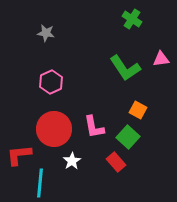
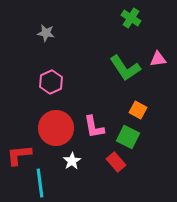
green cross: moved 1 px left, 1 px up
pink triangle: moved 3 px left
red circle: moved 2 px right, 1 px up
green square: rotated 15 degrees counterclockwise
cyan line: rotated 12 degrees counterclockwise
